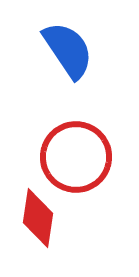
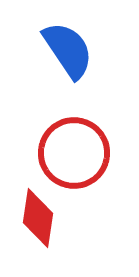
red circle: moved 2 px left, 4 px up
